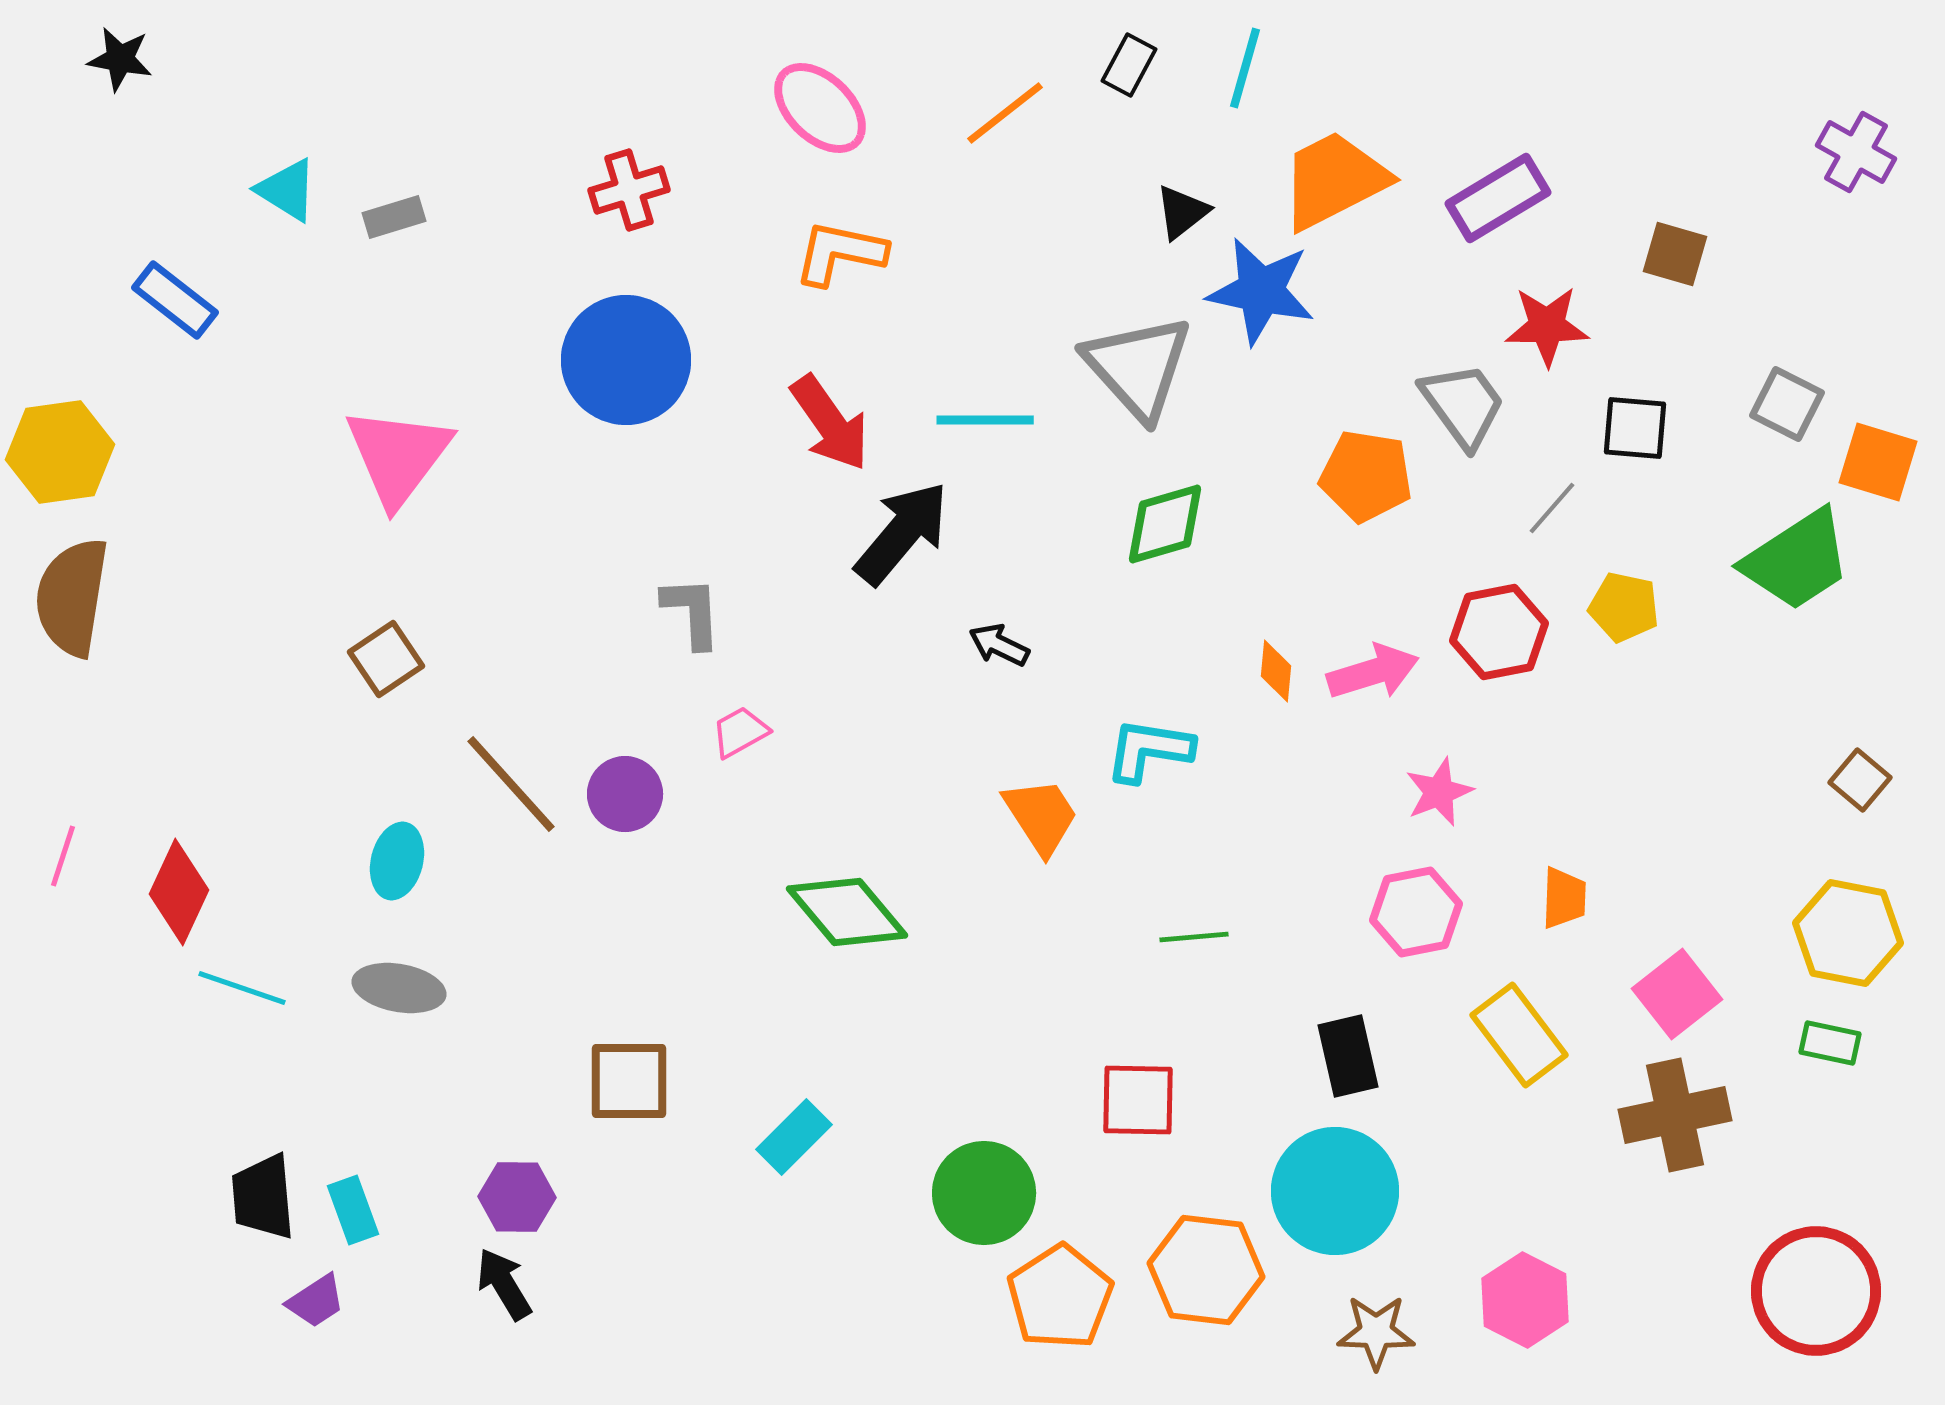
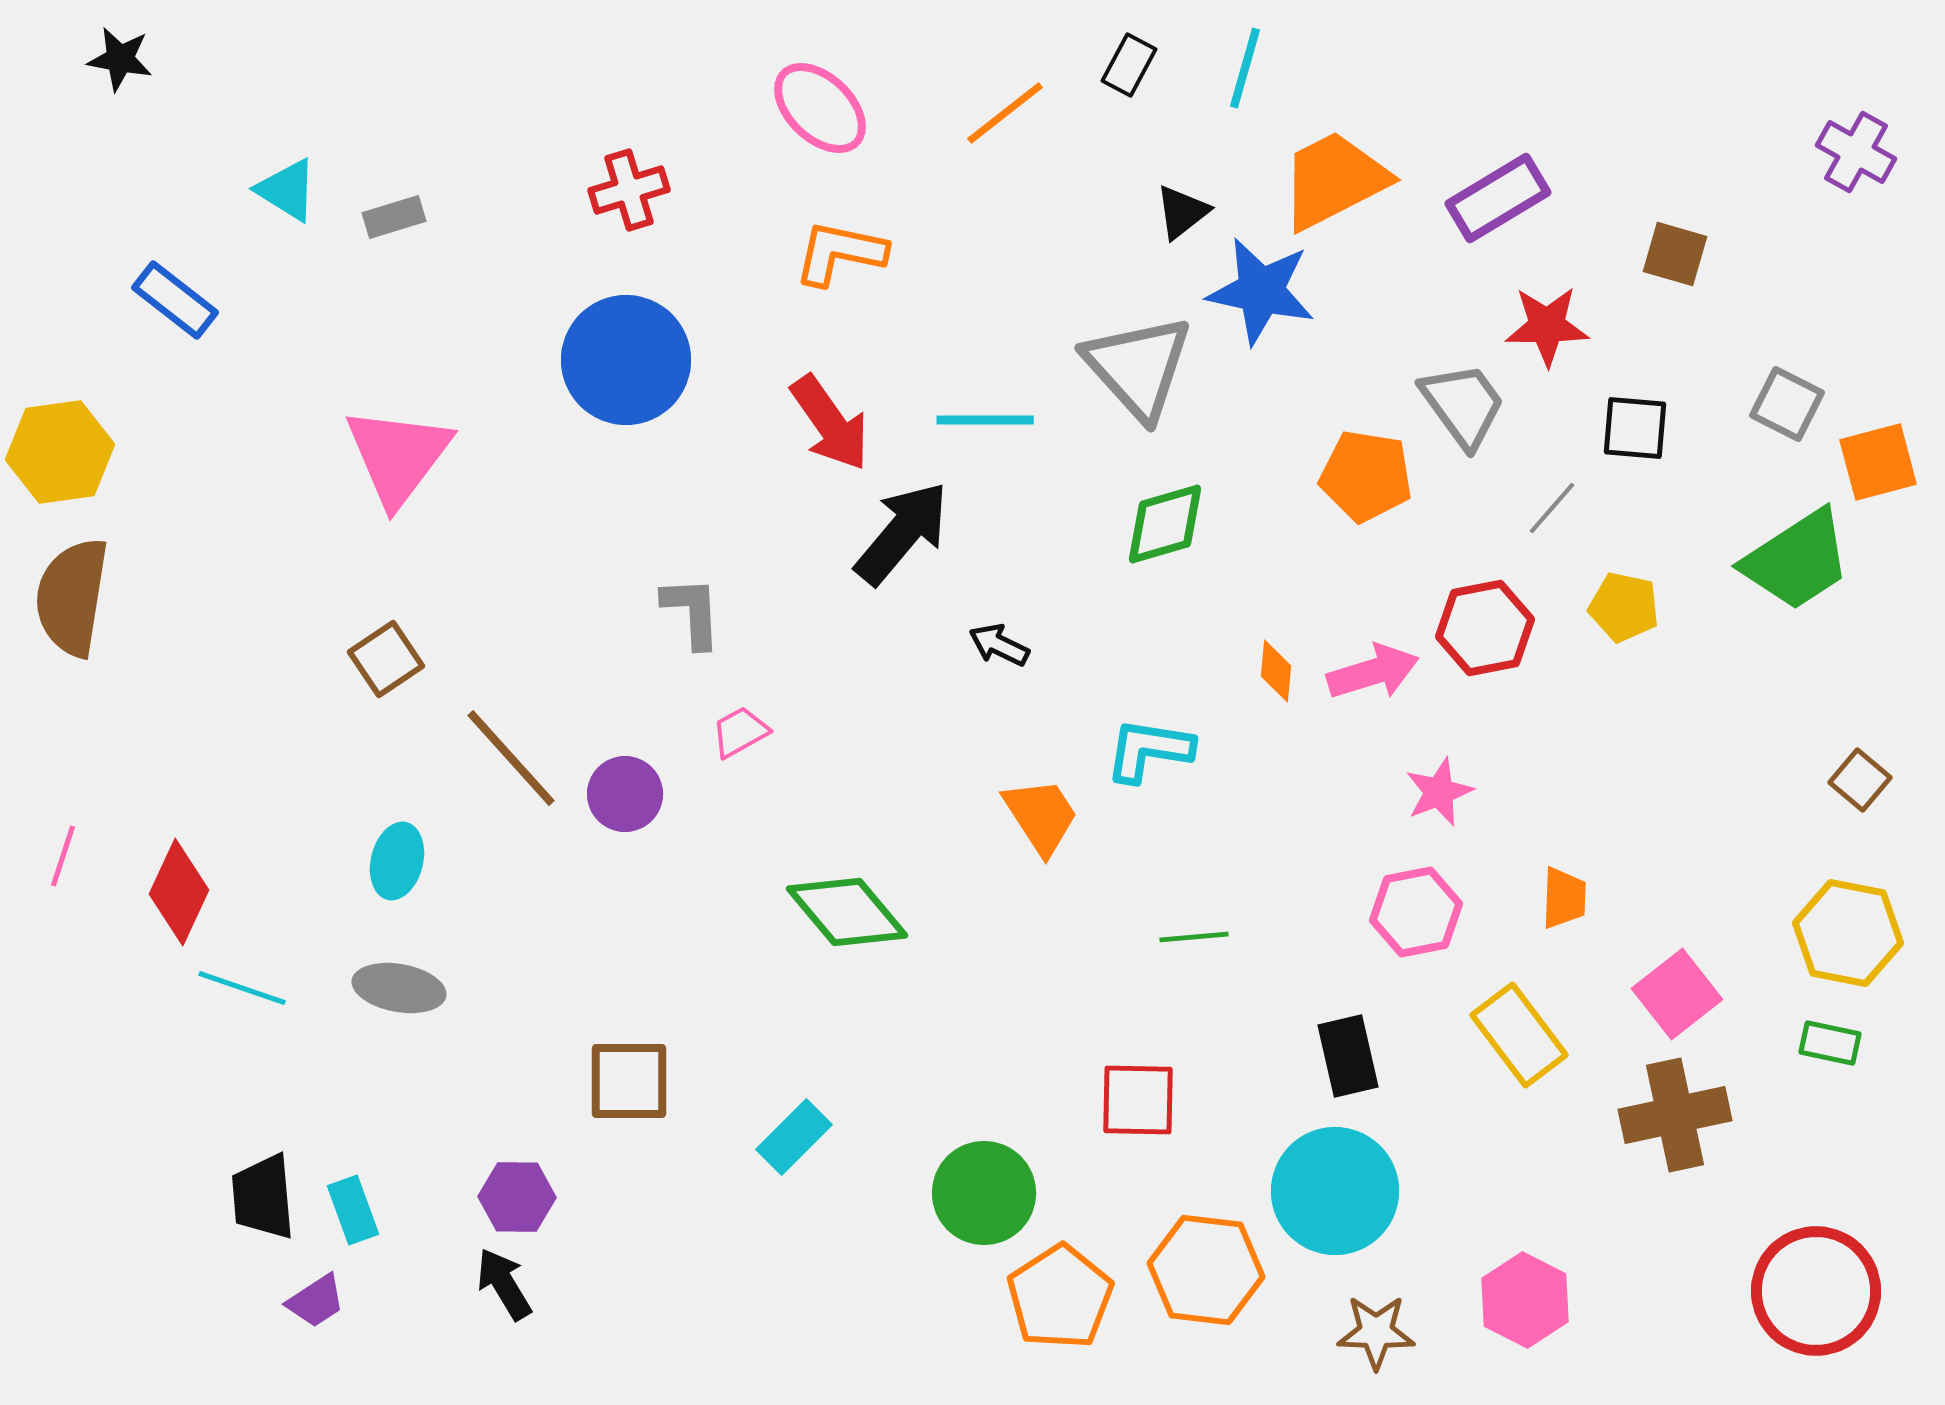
orange square at (1878, 462): rotated 32 degrees counterclockwise
red hexagon at (1499, 632): moved 14 px left, 4 px up
brown line at (511, 784): moved 26 px up
